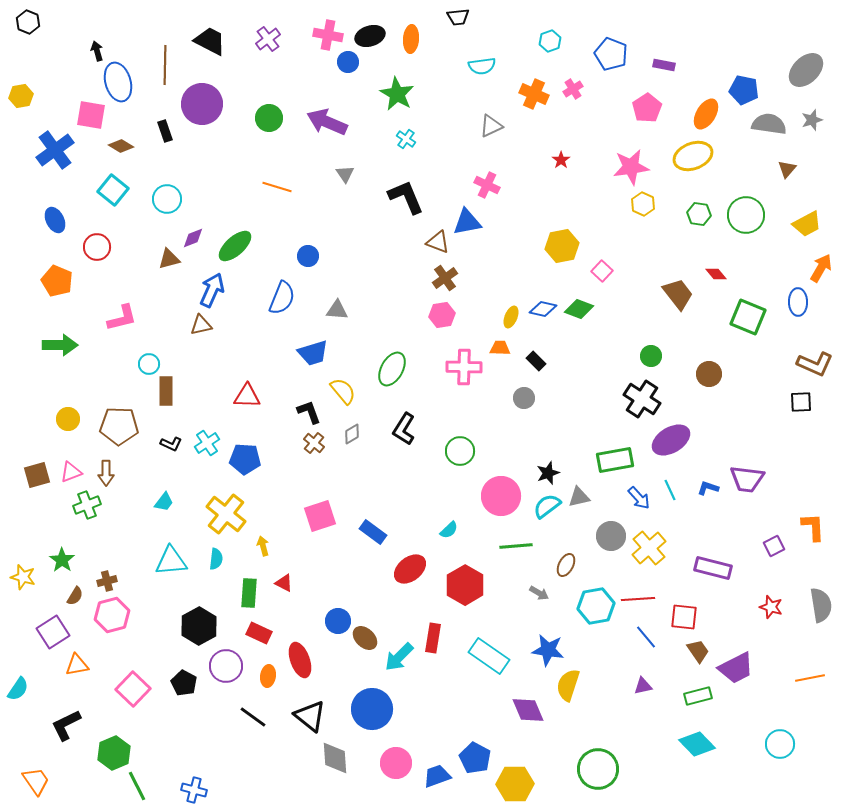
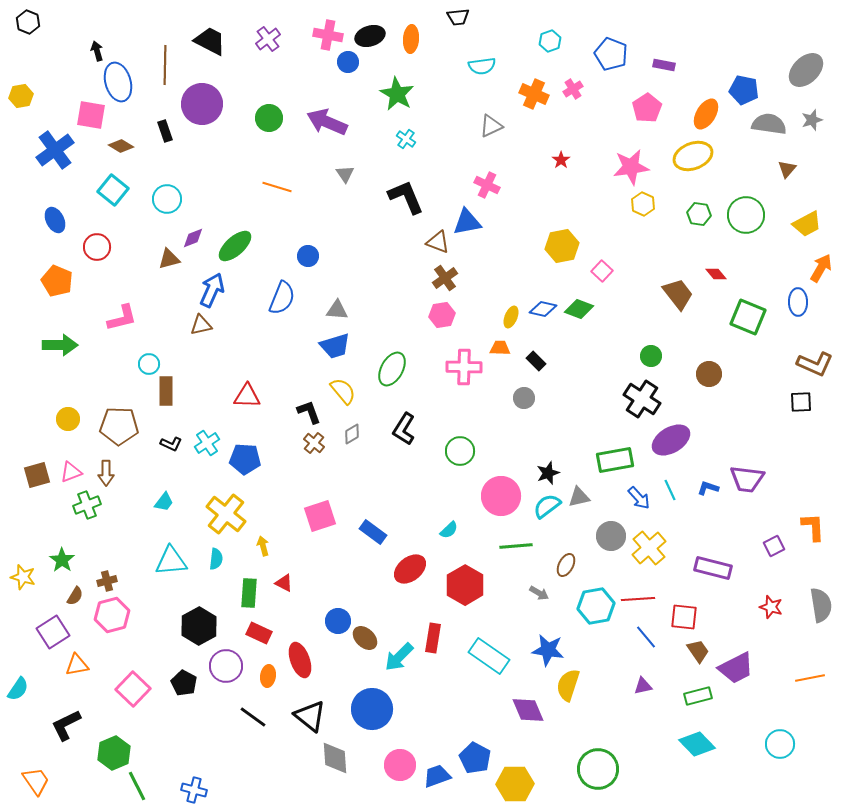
blue trapezoid at (313, 353): moved 22 px right, 7 px up
pink circle at (396, 763): moved 4 px right, 2 px down
